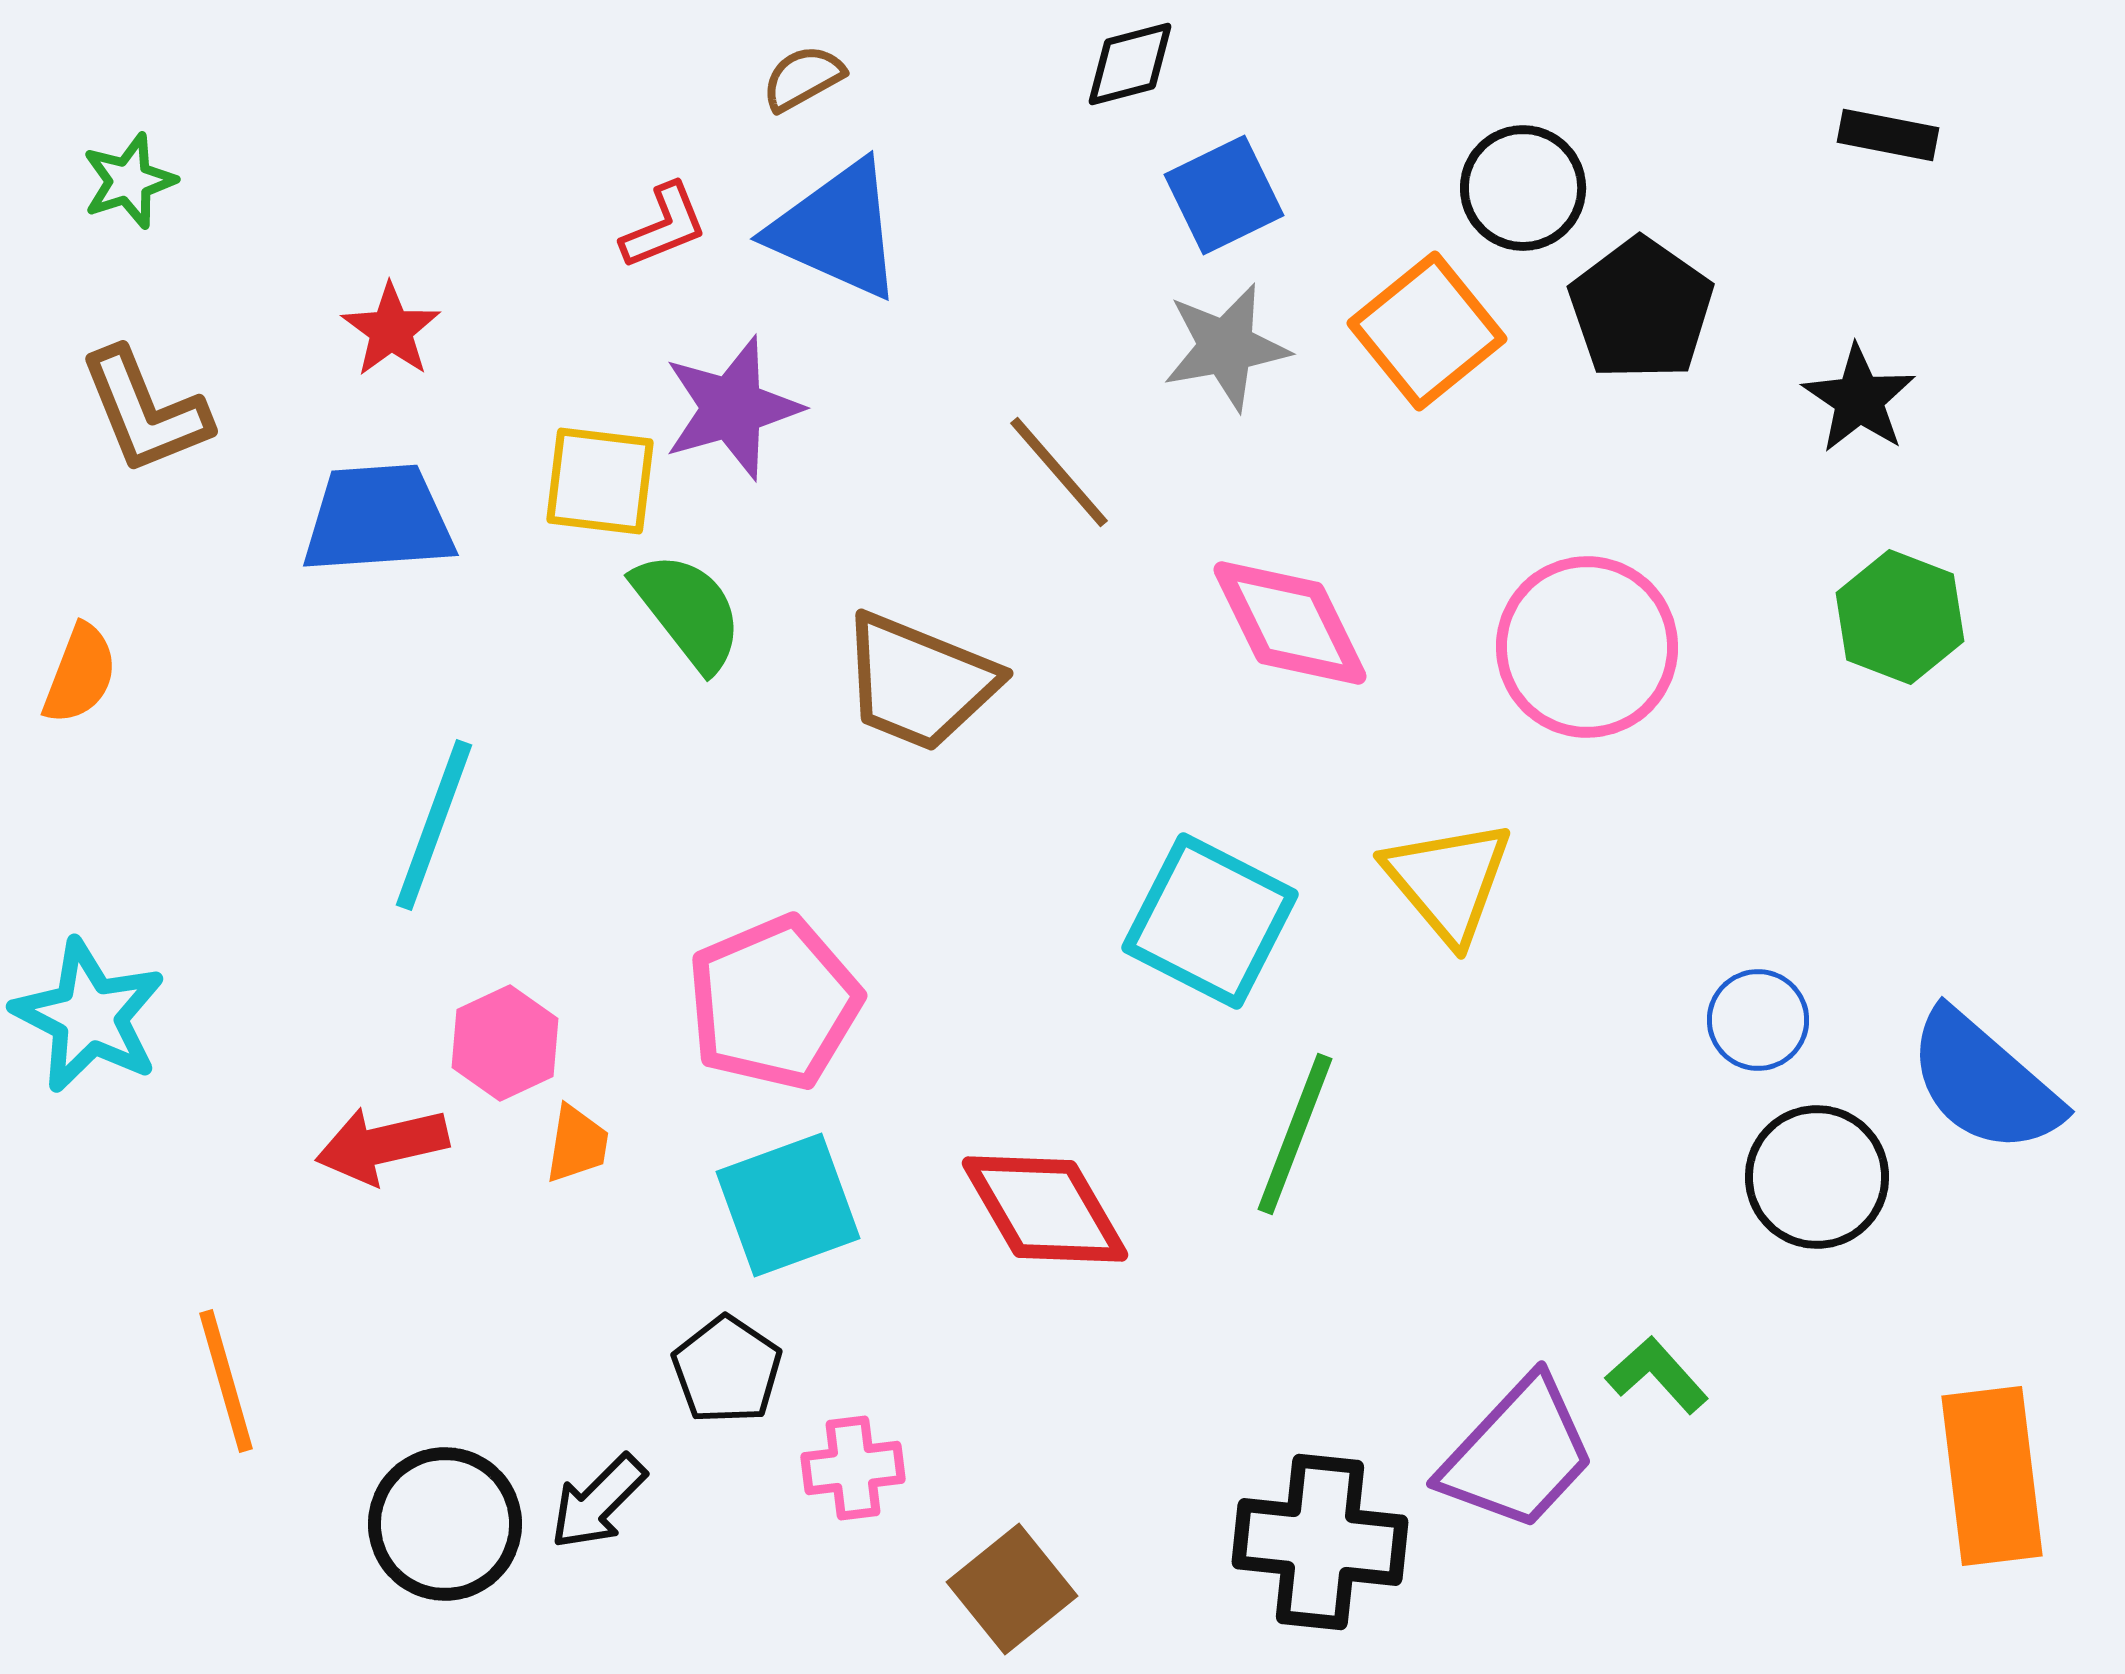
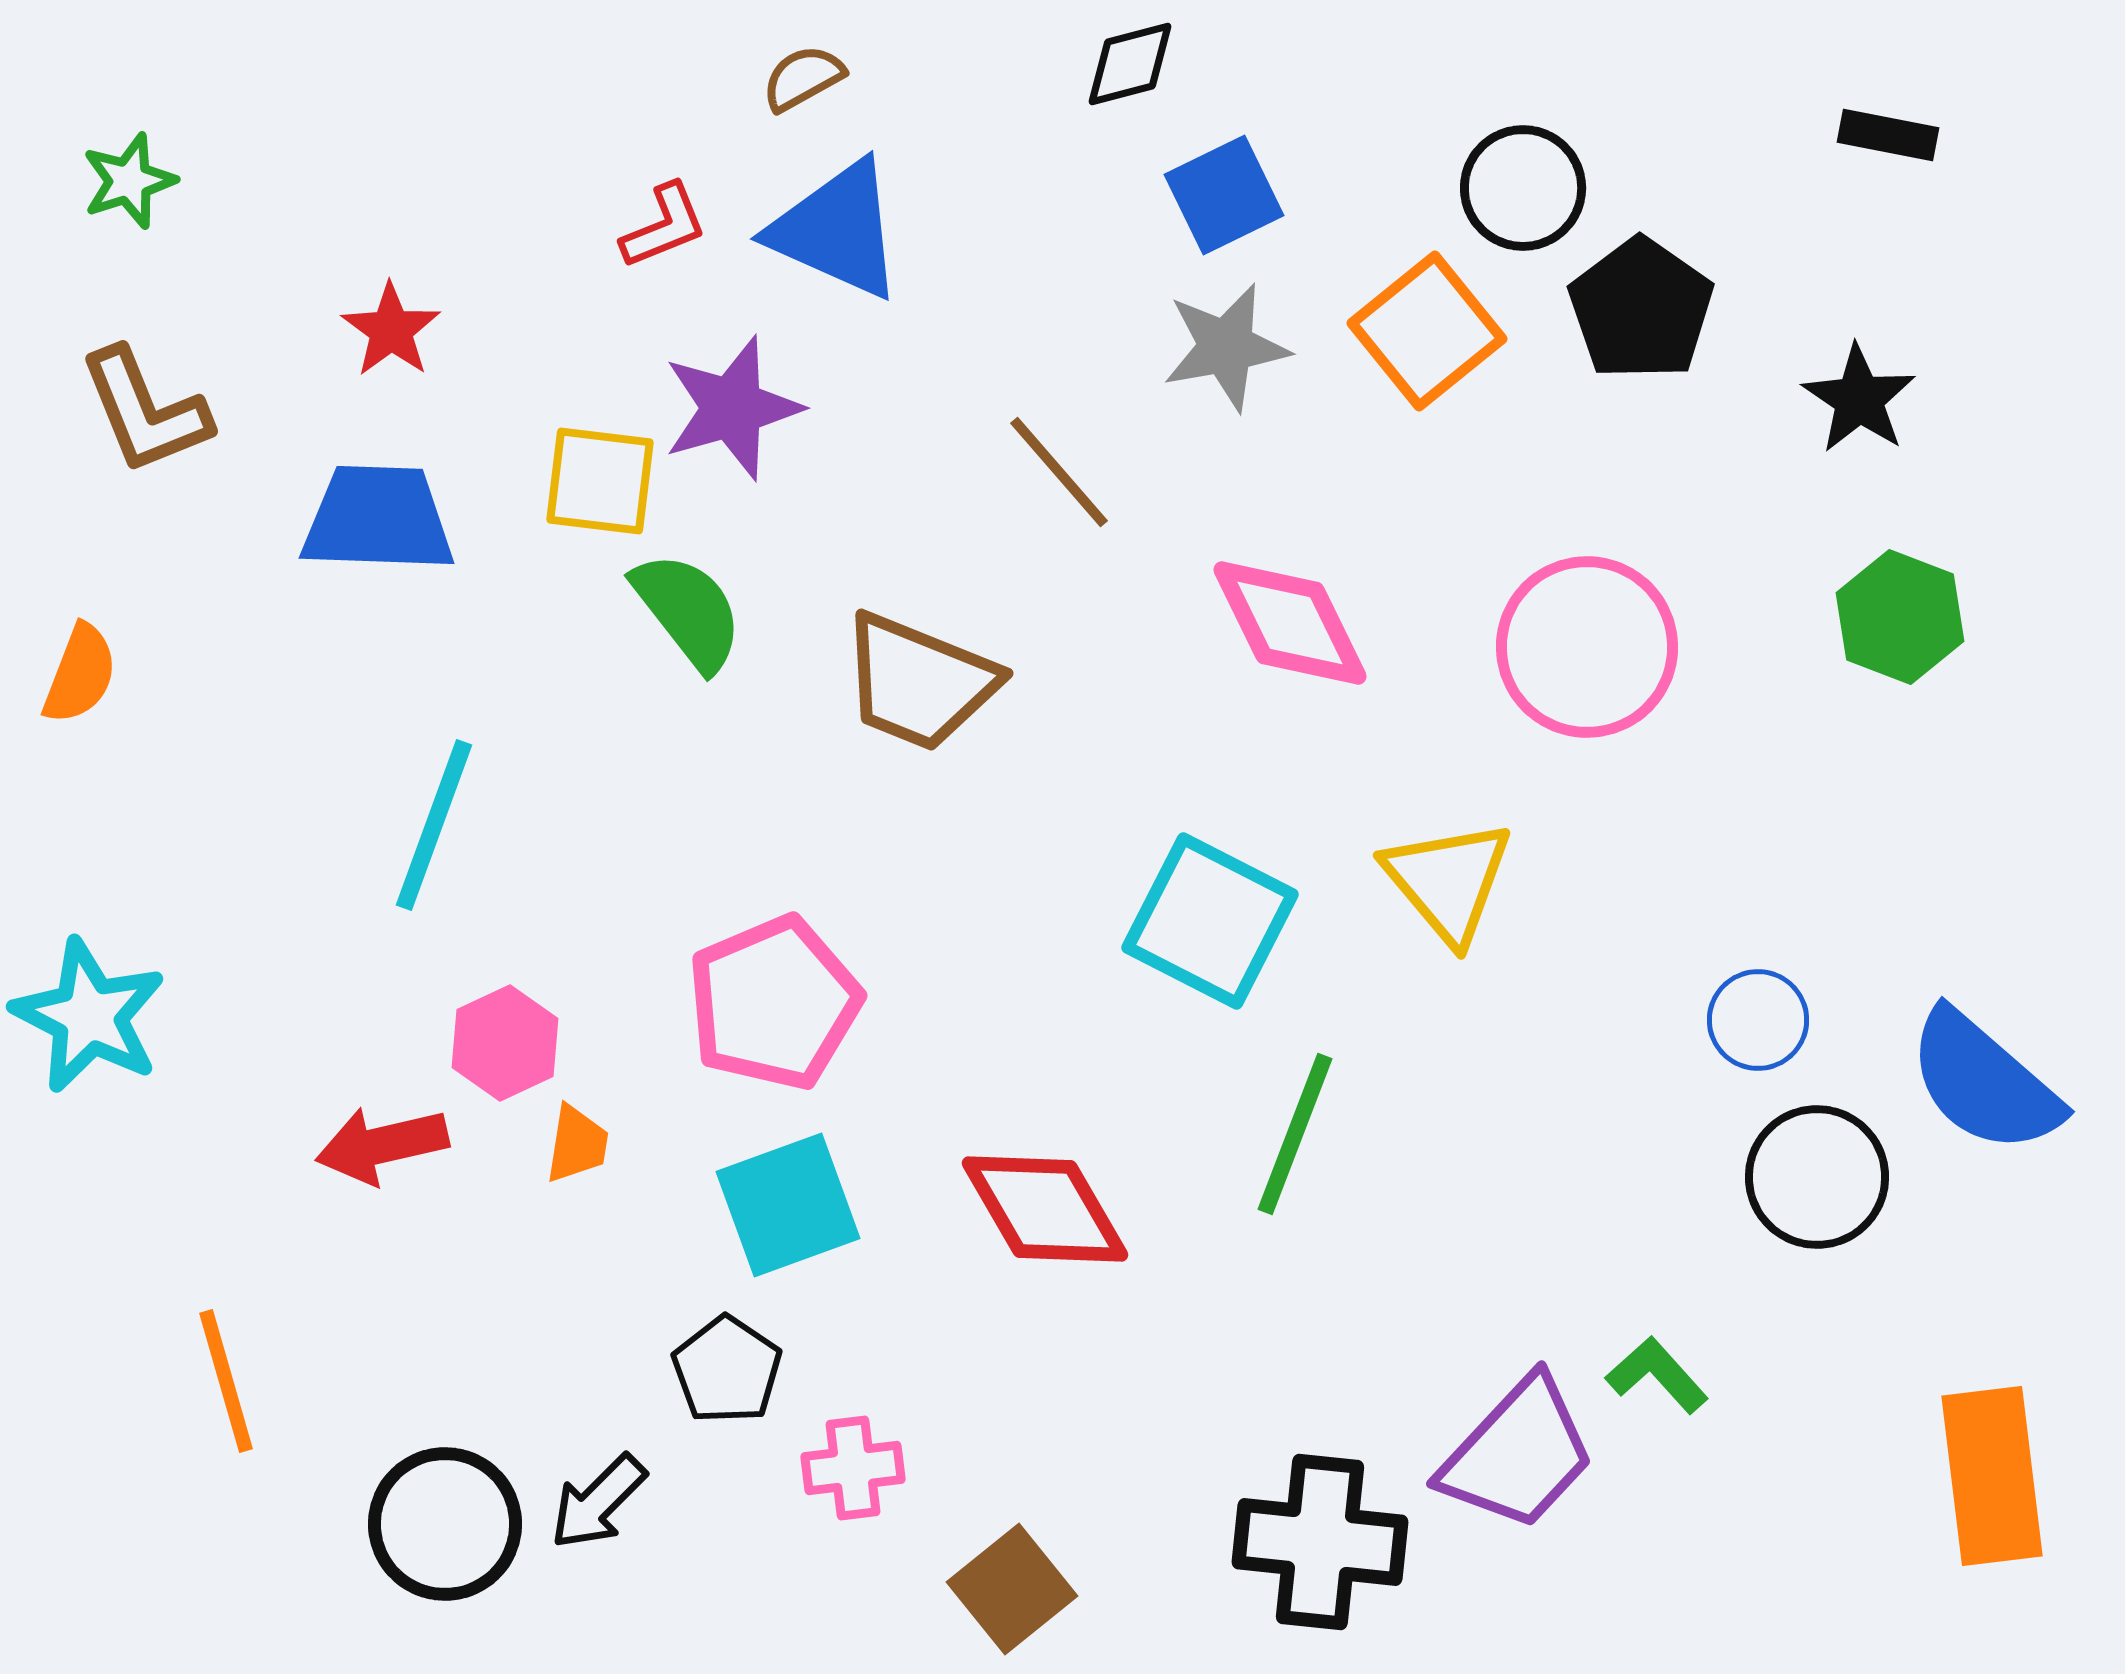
blue trapezoid at (378, 519): rotated 6 degrees clockwise
